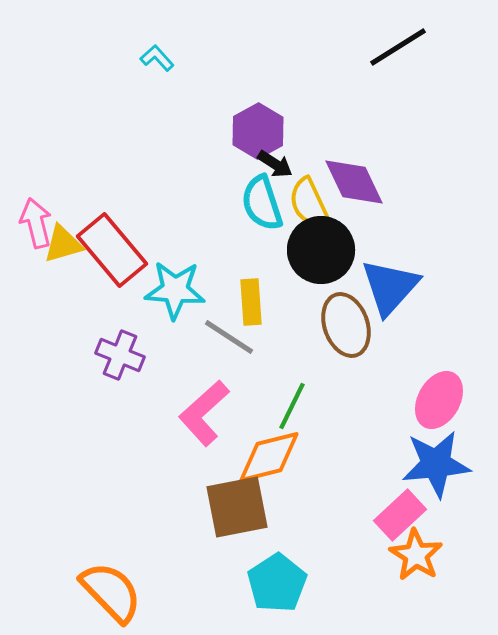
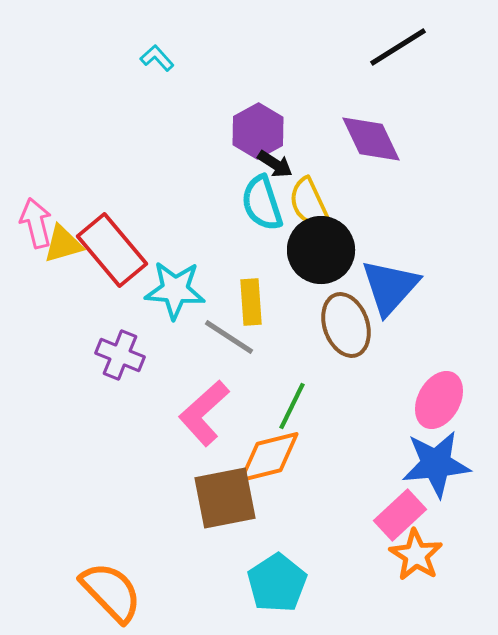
purple diamond: moved 17 px right, 43 px up
brown square: moved 12 px left, 9 px up
